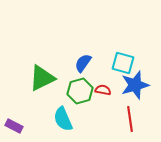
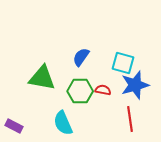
blue semicircle: moved 2 px left, 6 px up
green triangle: rotated 36 degrees clockwise
green hexagon: rotated 15 degrees clockwise
cyan semicircle: moved 4 px down
